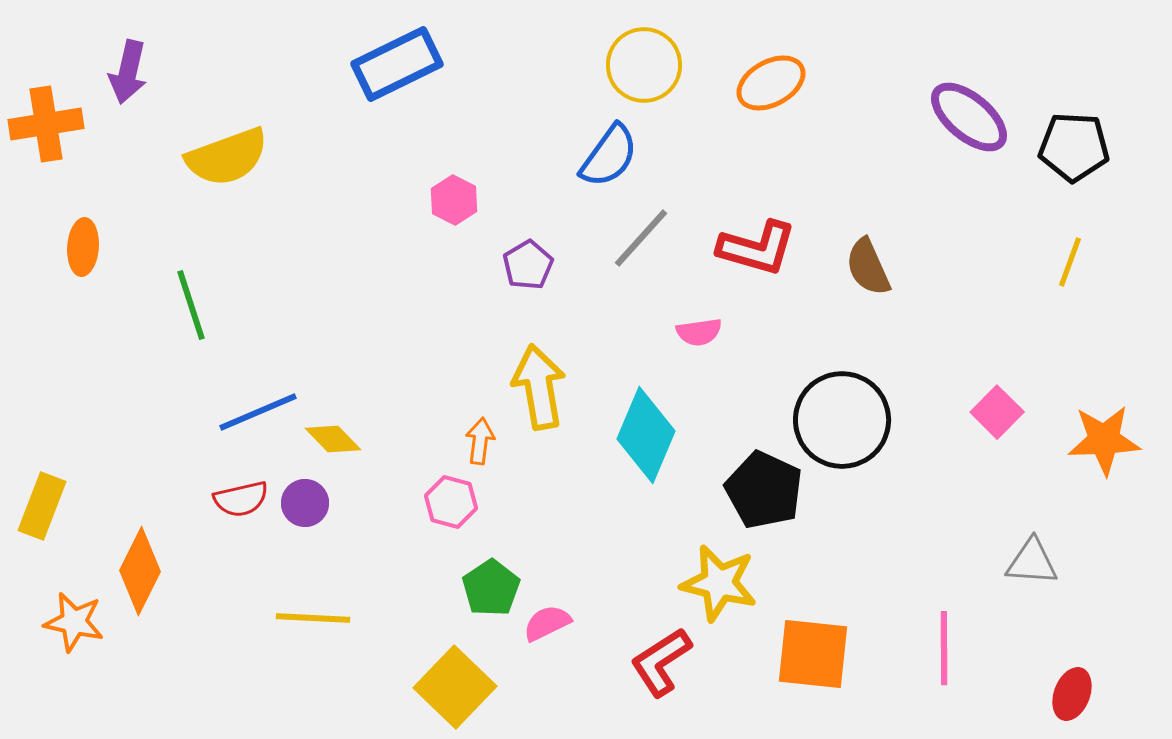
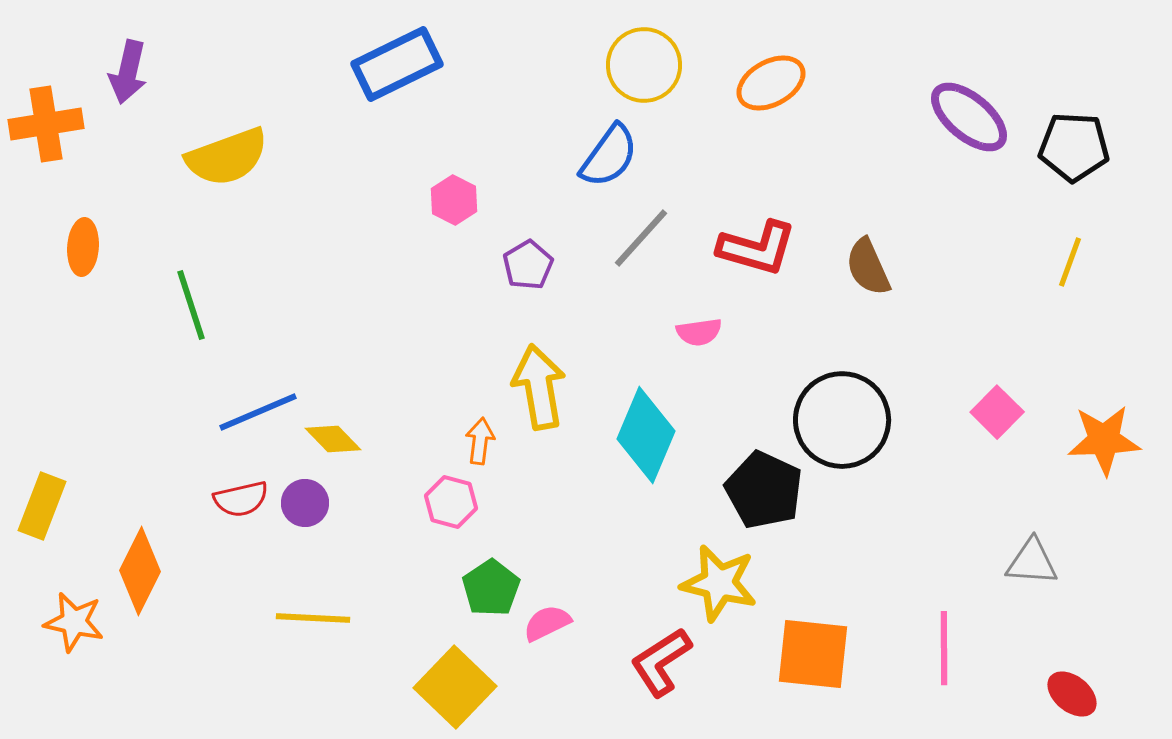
red ellipse at (1072, 694): rotated 72 degrees counterclockwise
